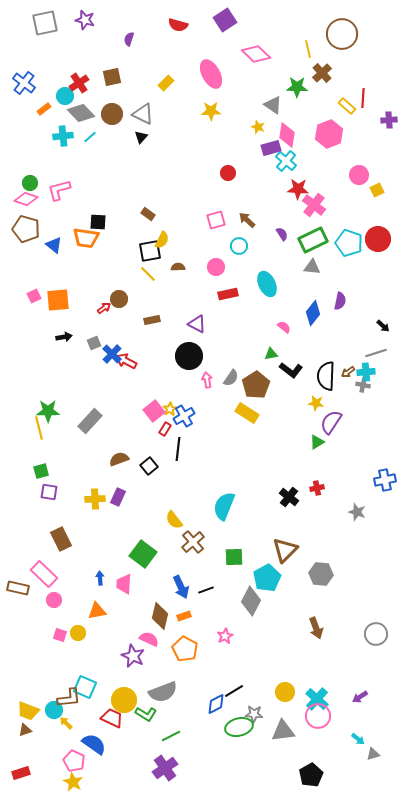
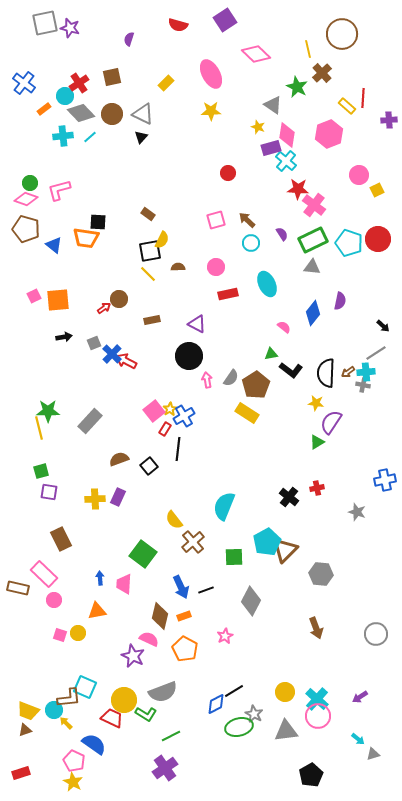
purple star at (85, 20): moved 15 px left, 8 px down
green star at (297, 87): rotated 25 degrees clockwise
cyan circle at (239, 246): moved 12 px right, 3 px up
gray line at (376, 353): rotated 15 degrees counterclockwise
black semicircle at (326, 376): moved 3 px up
cyan pentagon at (267, 578): moved 36 px up
gray star at (254, 714): rotated 24 degrees clockwise
gray triangle at (283, 731): moved 3 px right
